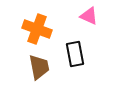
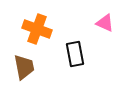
pink triangle: moved 16 px right, 7 px down
brown trapezoid: moved 15 px left
